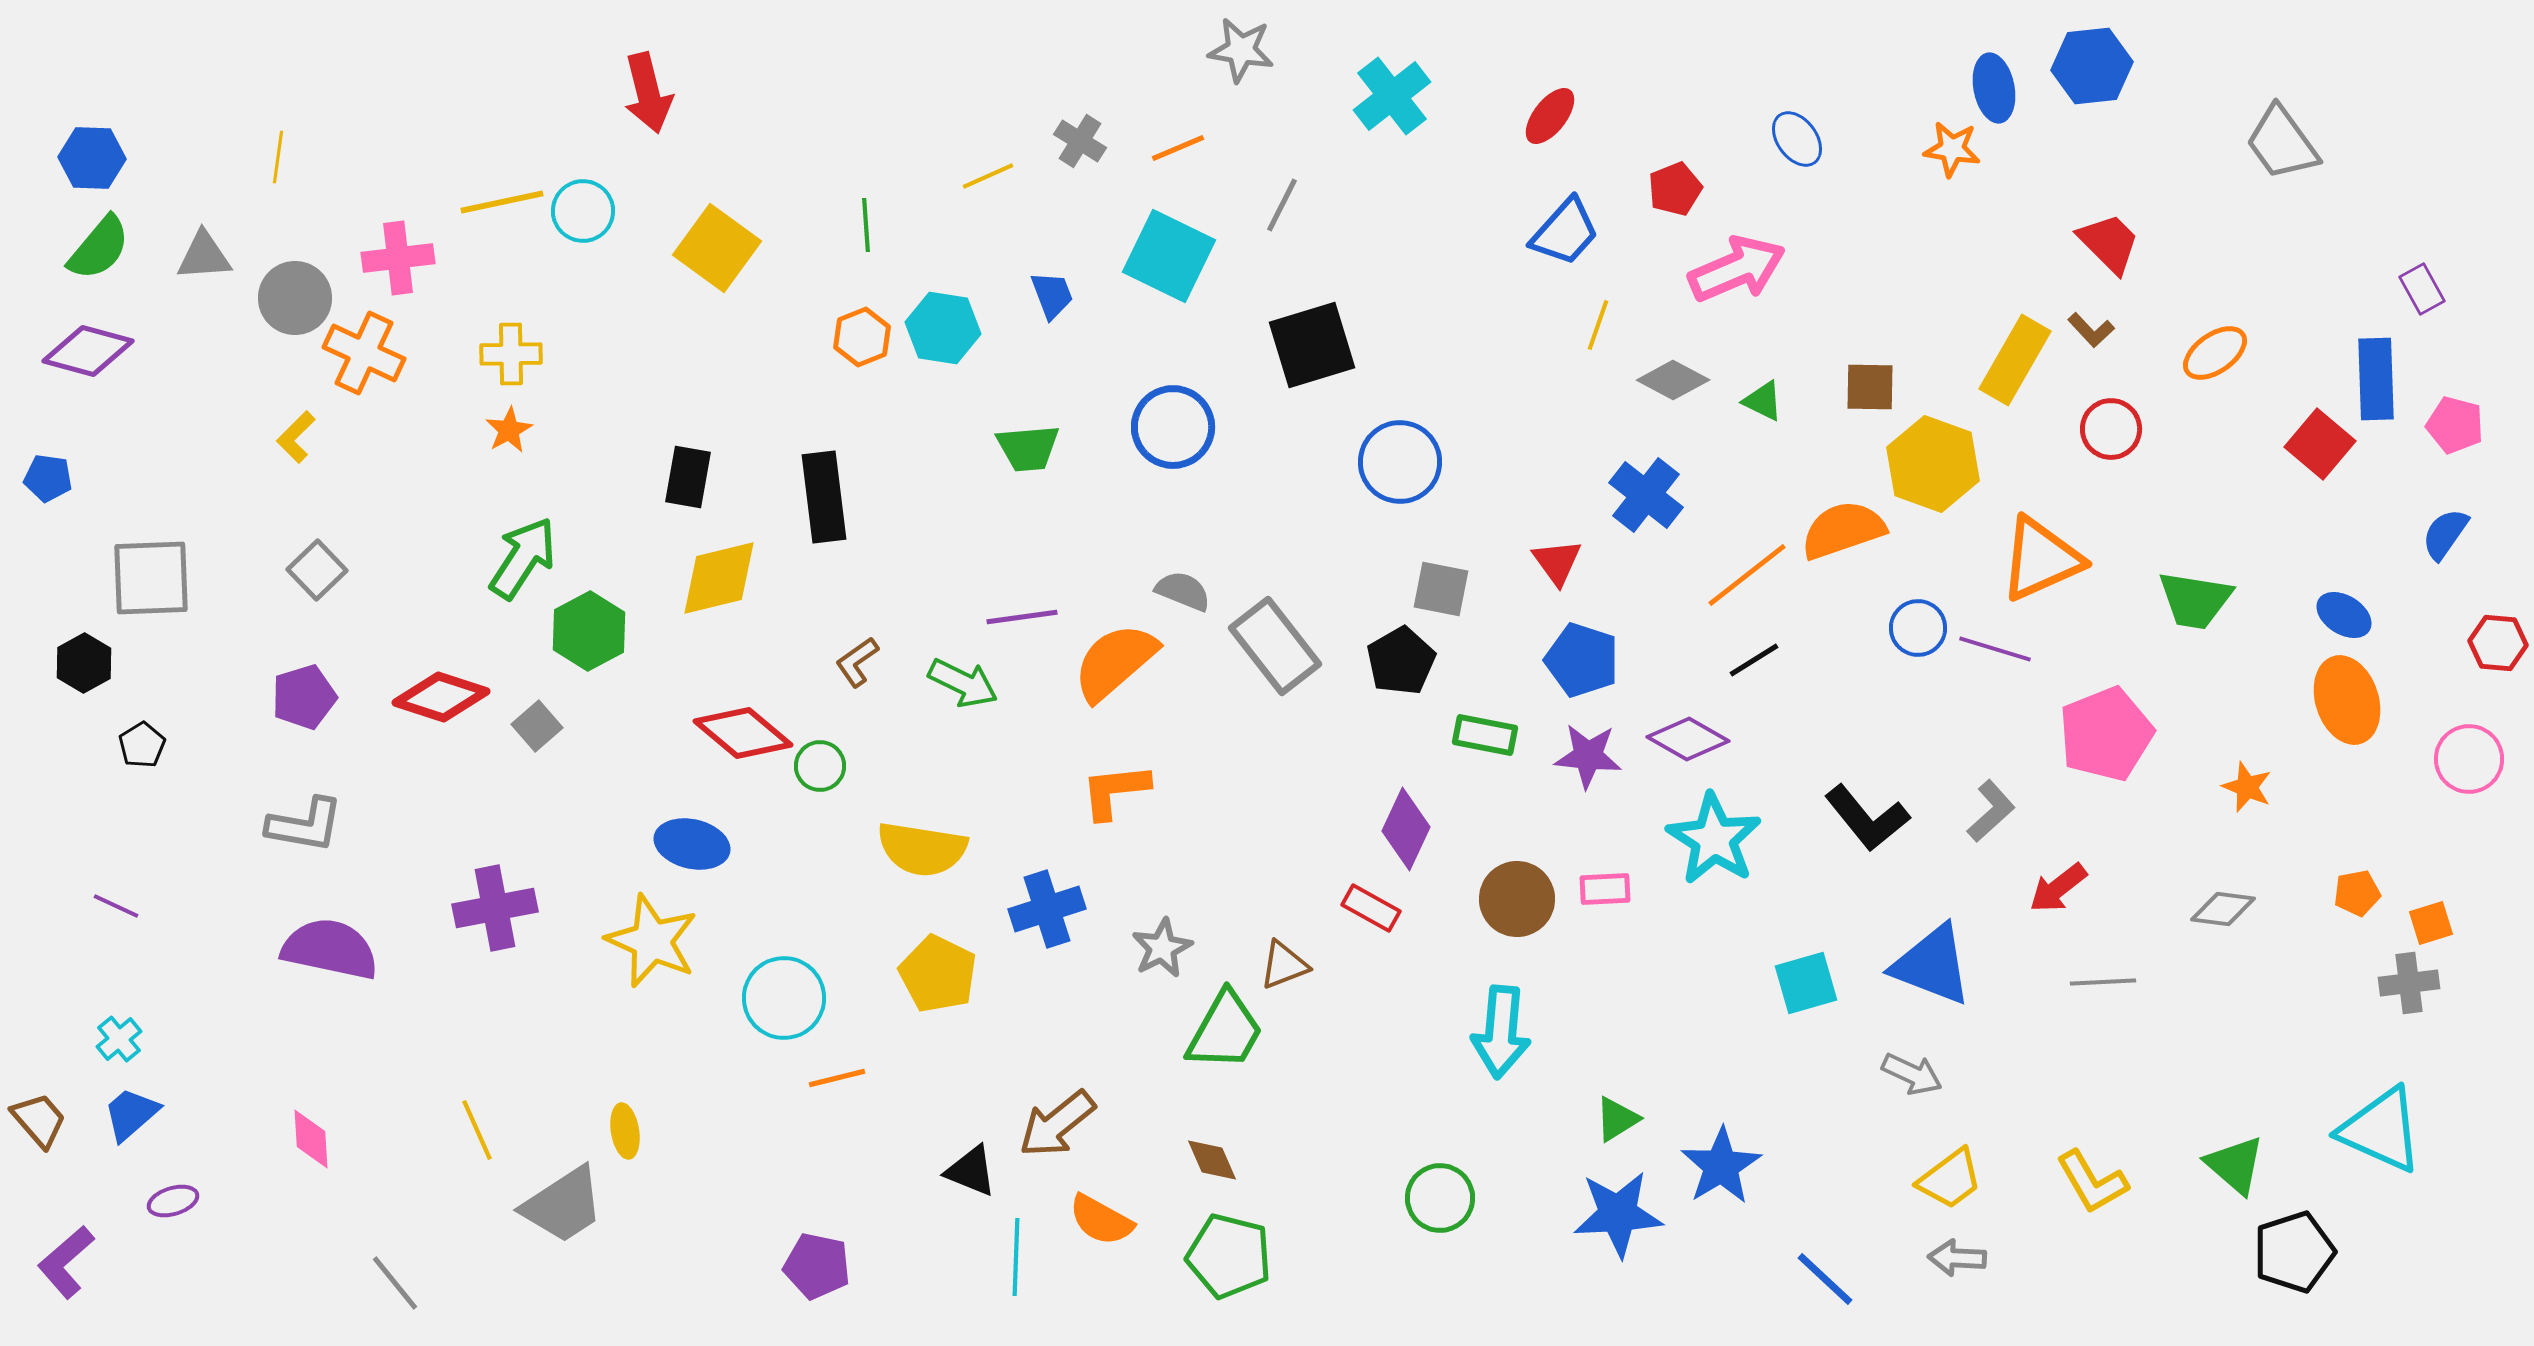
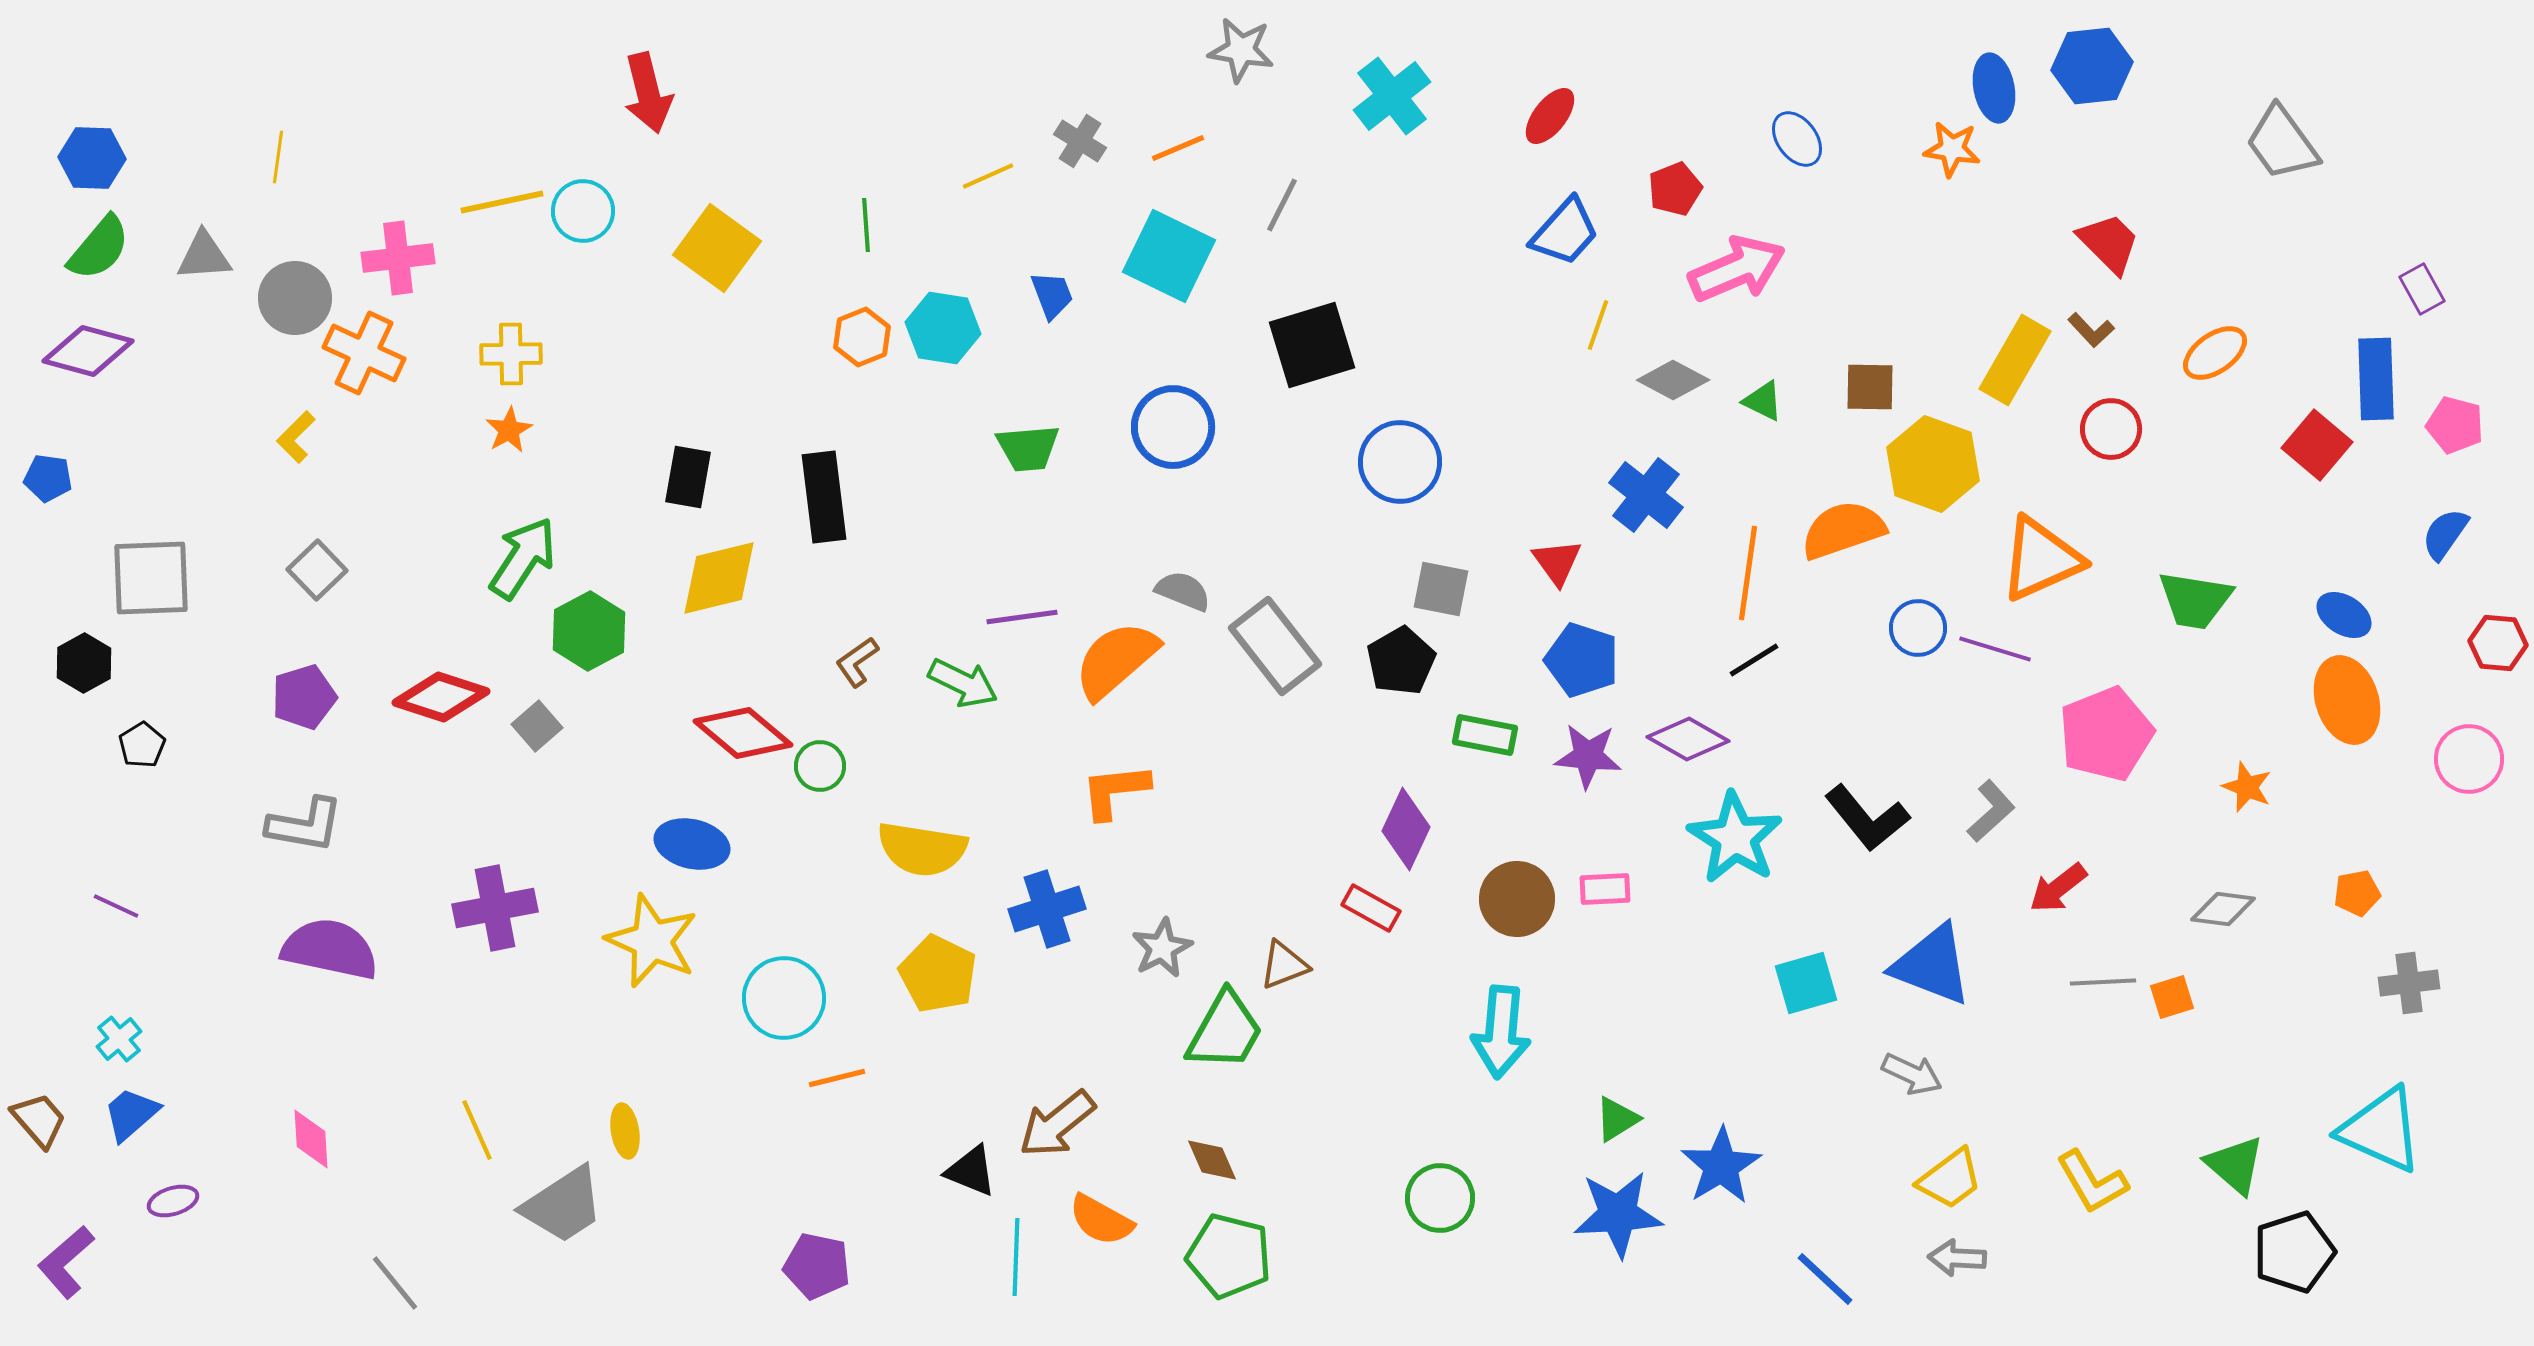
red square at (2320, 444): moved 3 px left, 1 px down
orange line at (1747, 575): moved 1 px right, 2 px up; rotated 44 degrees counterclockwise
orange semicircle at (1115, 662): moved 1 px right, 2 px up
cyan star at (1714, 839): moved 21 px right, 1 px up
orange square at (2431, 923): moved 259 px left, 74 px down
